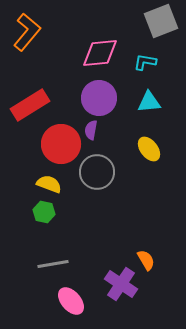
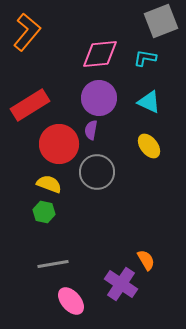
pink diamond: moved 1 px down
cyan L-shape: moved 4 px up
cyan triangle: rotated 30 degrees clockwise
red circle: moved 2 px left
yellow ellipse: moved 3 px up
